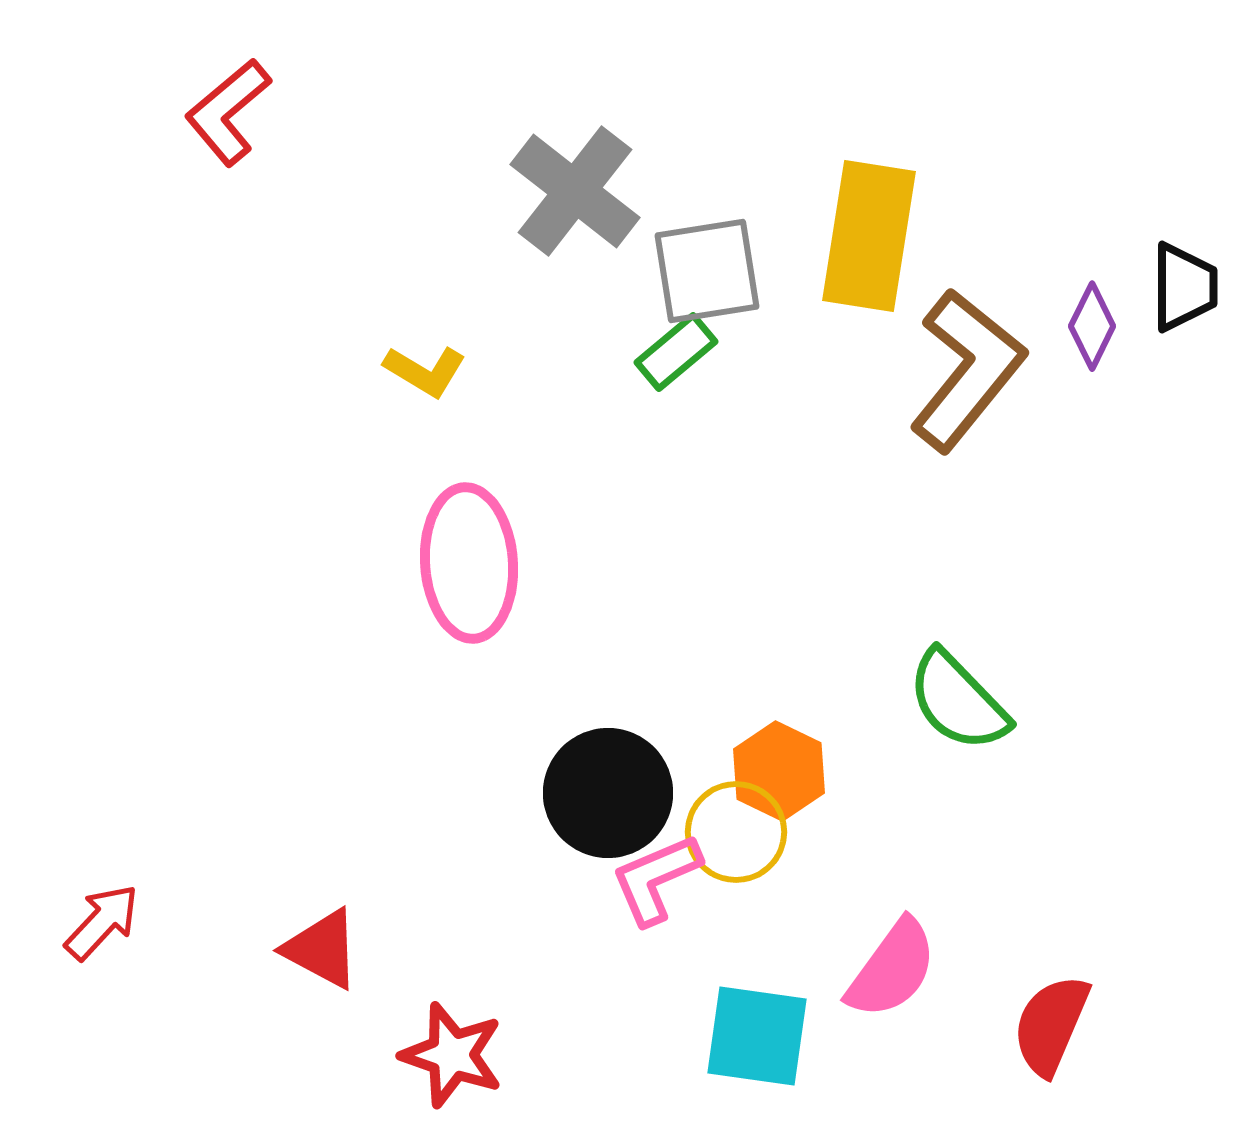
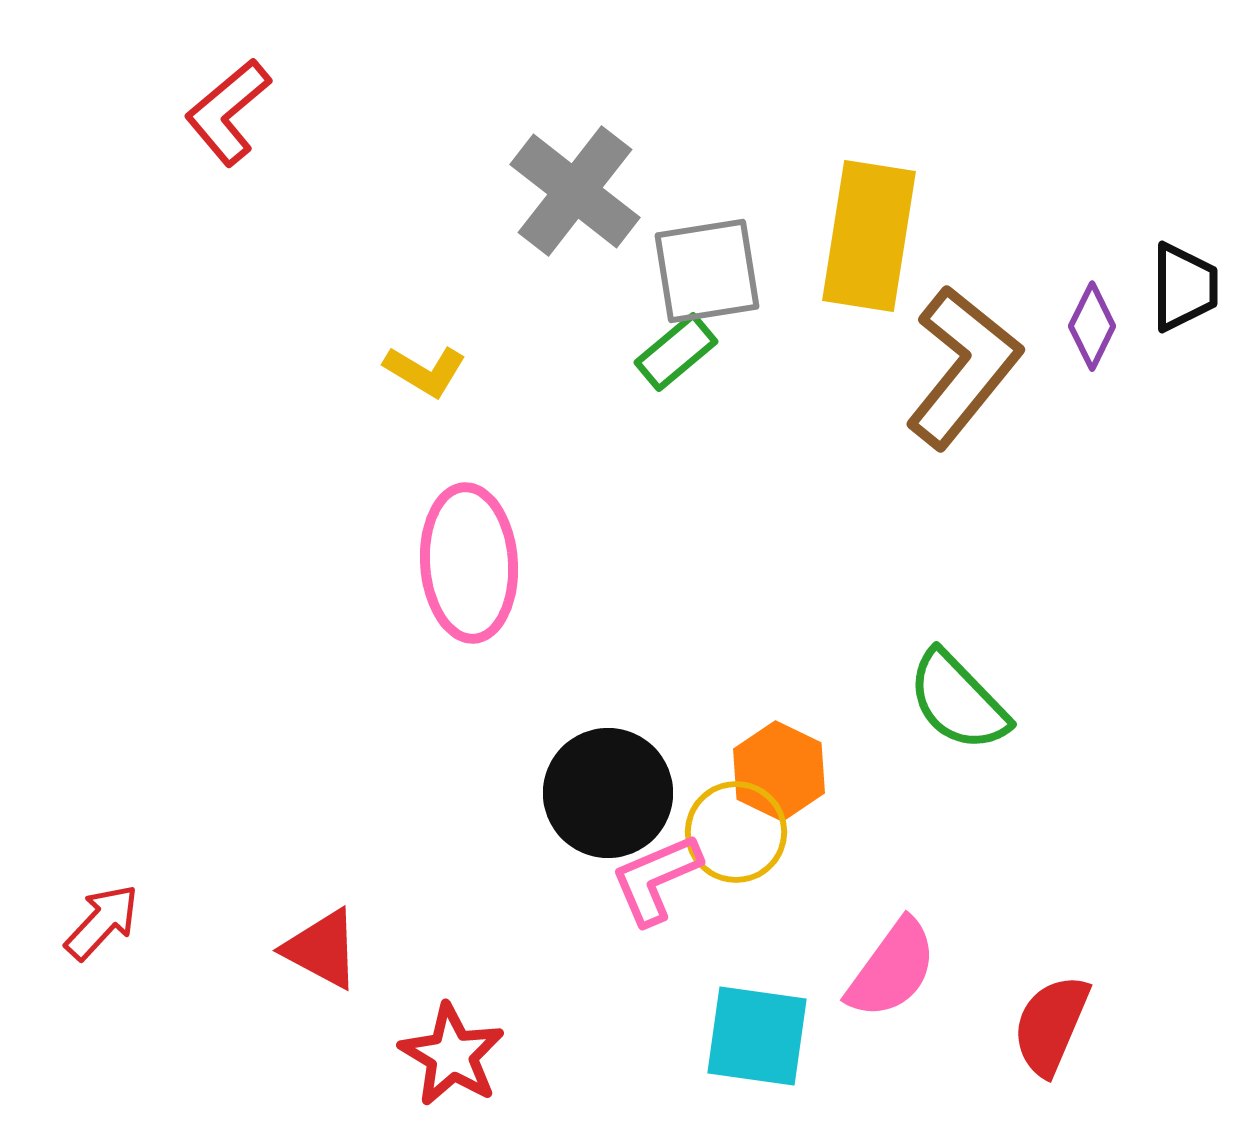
brown L-shape: moved 4 px left, 3 px up
red star: rotated 12 degrees clockwise
